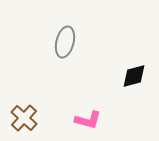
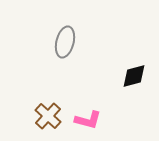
brown cross: moved 24 px right, 2 px up
